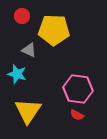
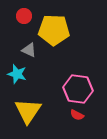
red circle: moved 2 px right
